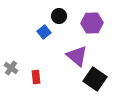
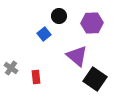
blue square: moved 2 px down
